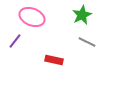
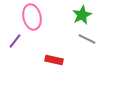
pink ellipse: rotated 55 degrees clockwise
gray line: moved 3 px up
